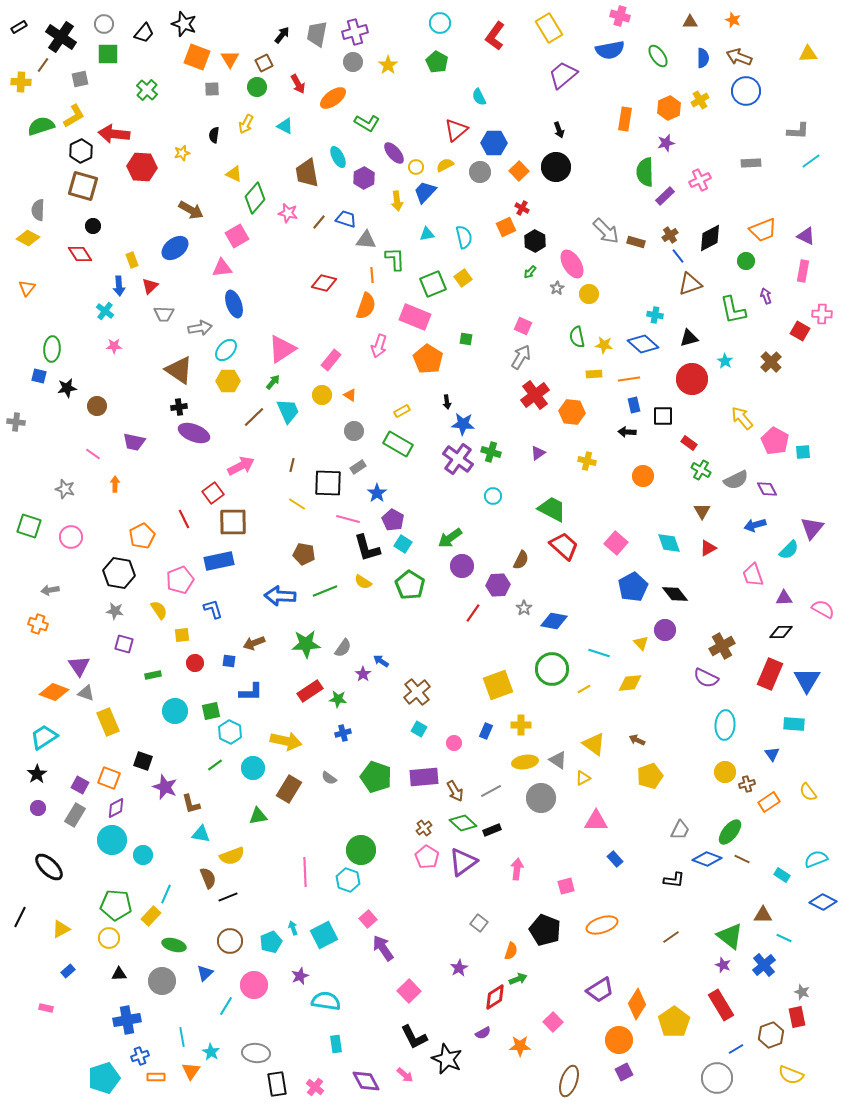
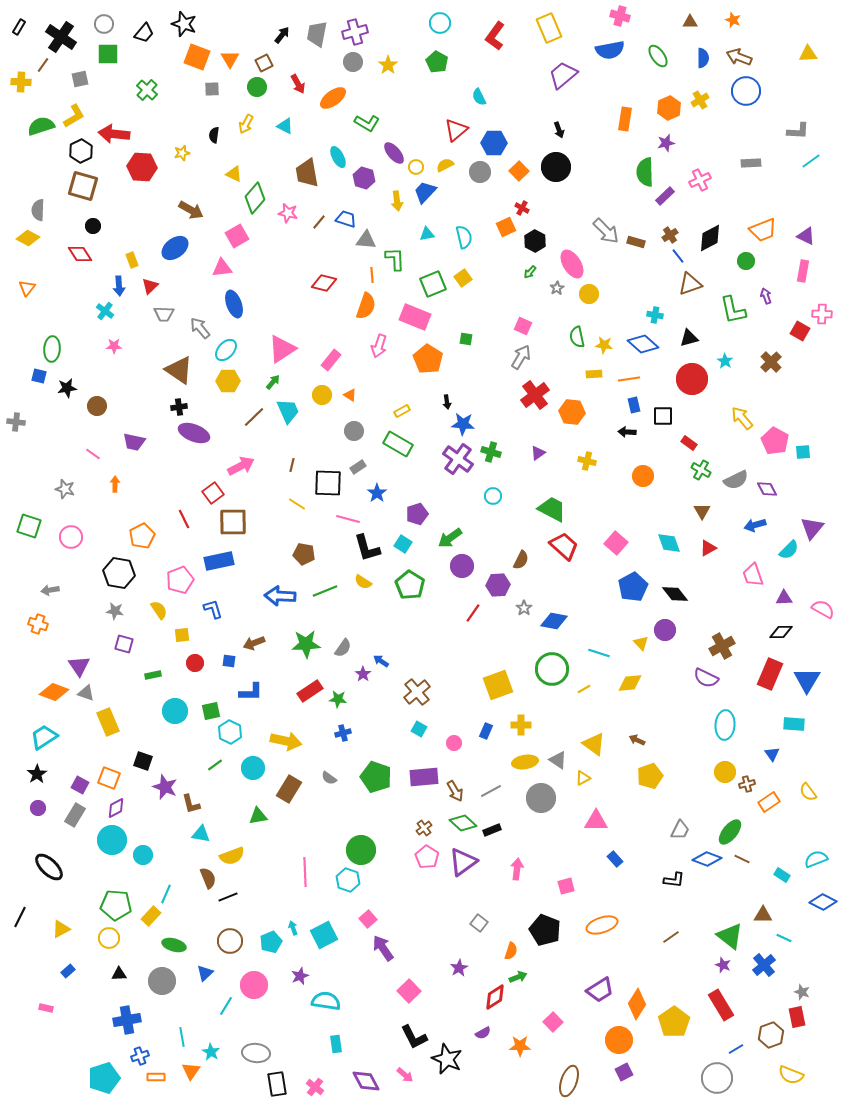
black rectangle at (19, 27): rotated 28 degrees counterclockwise
yellow rectangle at (549, 28): rotated 8 degrees clockwise
purple hexagon at (364, 178): rotated 15 degrees counterclockwise
gray arrow at (200, 328): rotated 120 degrees counterclockwise
purple pentagon at (393, 520): moved 24 px right, 6 px up; rotated 25 degrees clockwise
green arrow at (518, 979): moved 2 px up
